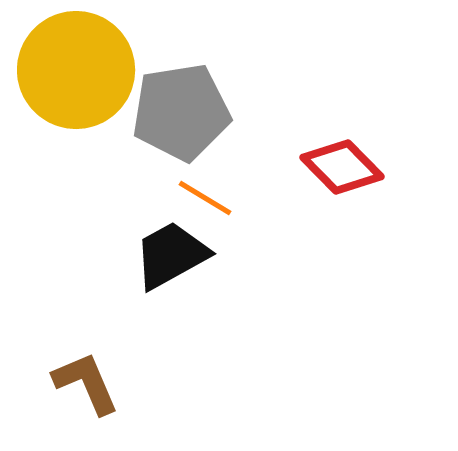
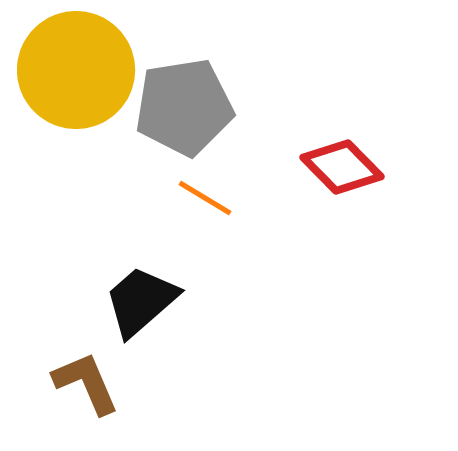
gray pentagon: moved 3 px right, 5 px up
black trapezoid: moved 30 px left, 46 px down; rotated 12 degrees counterclockwise
